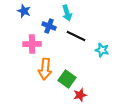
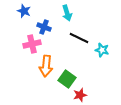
blue cross: moved 5 px left, 1 px down
black line: moved 3 px right, 2 px down
pink cross: rotated 12 degrees counterclockwise
orange arrow: moved 1 px right, 3 px up
